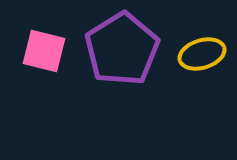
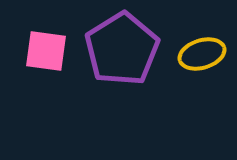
pink square: moved 2 px right; rotated 6 degrees counterclockwise
